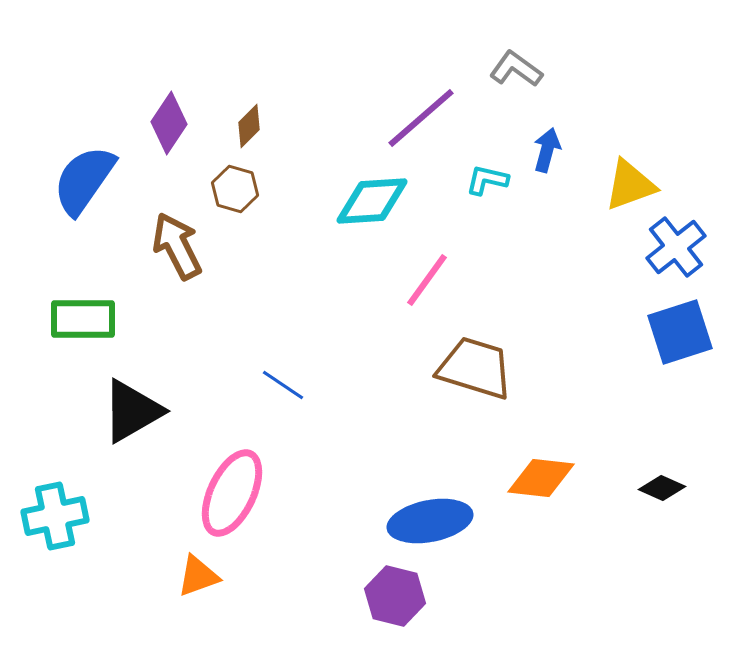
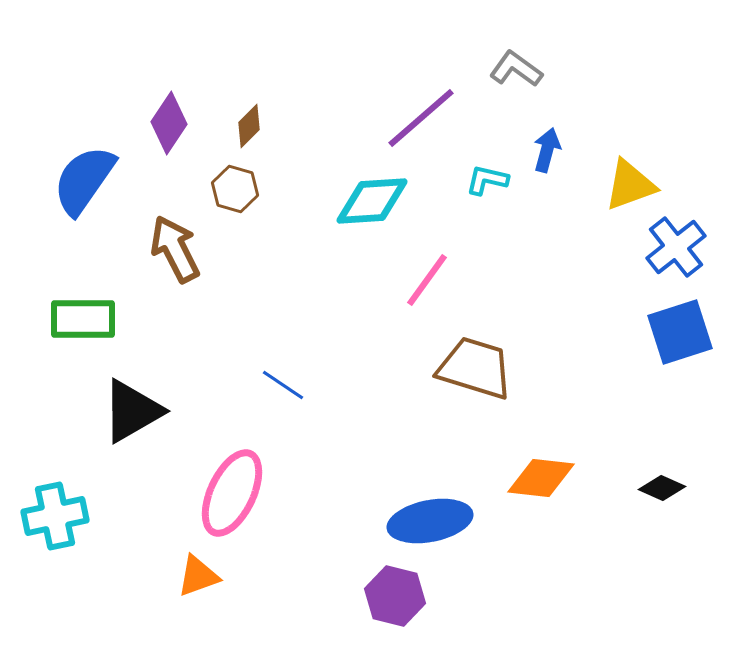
brown arrow: moved 2 px left, 3 px down
